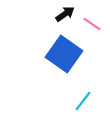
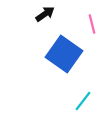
black arrow: moved 20 px left
pink line: rotated 42 degrees clockwise
